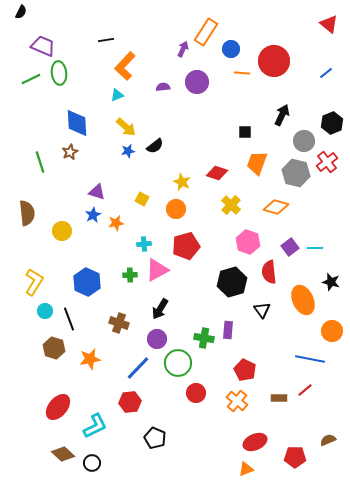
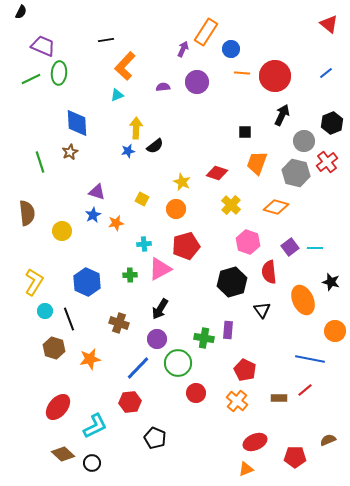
red circle at (274, 61): moved 1 px right, 15 px down
green ellipse at (59, 73): rotated 10 degrees clockwise
yellow arrow at (126, 127): moved 10 px right, 1 px down; rotated 130 degrees counterclockwise
pink triangle at (157, 270): moved 3 px right, 1 px up
orange circle at (332, 331): moved 3 px right
